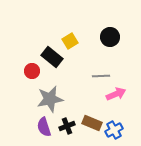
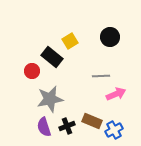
brown rectangle: moved 2 px up
